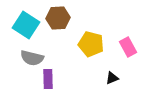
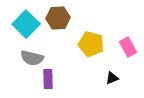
cyan square: moved 1 px up; rotated 12 degrees clockwise
